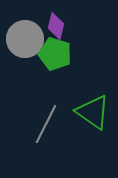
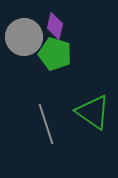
purple diamond: moved 1 px left
gray circle: moved 1 px left, 2 px up
gray line: rotated 45 degrees counterclockwise
